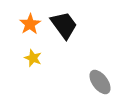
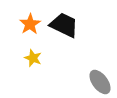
black trapezoid: rotated 28 degrees counterclockwise
